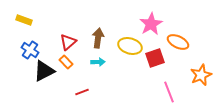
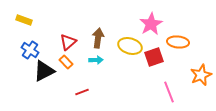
orange ellipse: rotated 20 degrees counterclockwise
red square: moved 1 px left, 1 px up
cyan arrow: moved 2 px left, 2 px up
